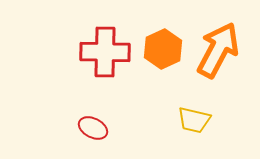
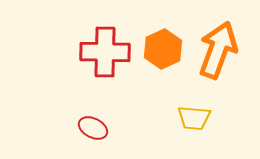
orange arrow: rotated 8 degrees counterclockwise
yellow trapezoid: moved 2 px up; rotated 8 degrees counterclockwise
